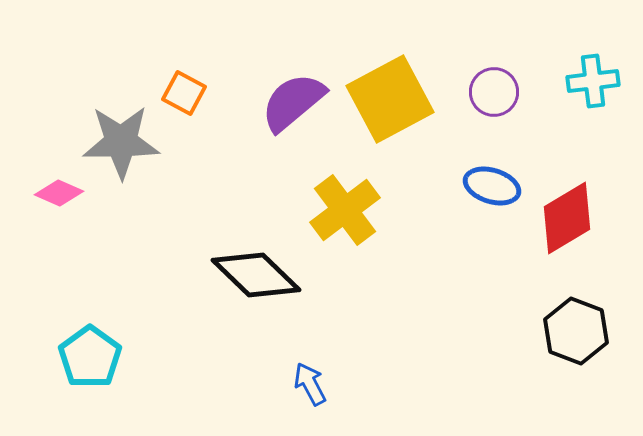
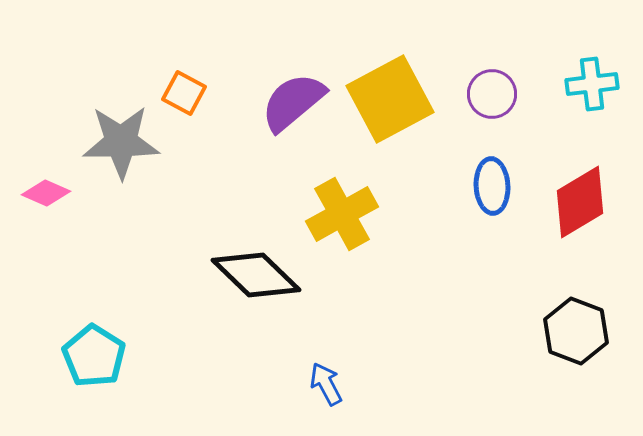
cyan cross: moved 1 px left, 3 px down
purple circle: moved 2 px left, 2 px down
blue ellipse: rotated 70 degrees clockwise
pink diamond: moved 13 px left
yellow cross: moved 3 px left, 4 px down; rotated 8 degrees clockwise
red diamond: moved 13 px right, 16 px up
cyan pentagon: moved 4 px right, 1 px up; rotated 4 degrees counterclockwise
blue arrow: moved 16 px right
